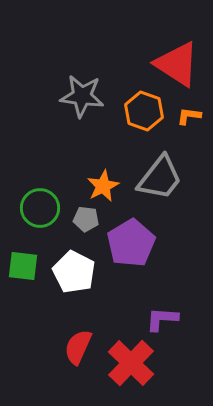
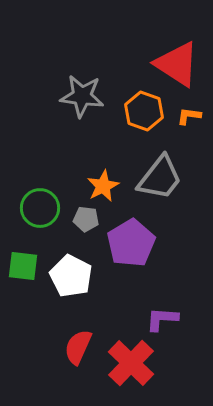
white pentagon: moved 3 px left, 4 px down
